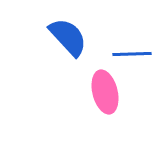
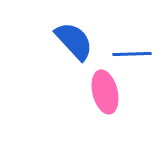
blue semicircle: moved 6 px right, 4 px down
